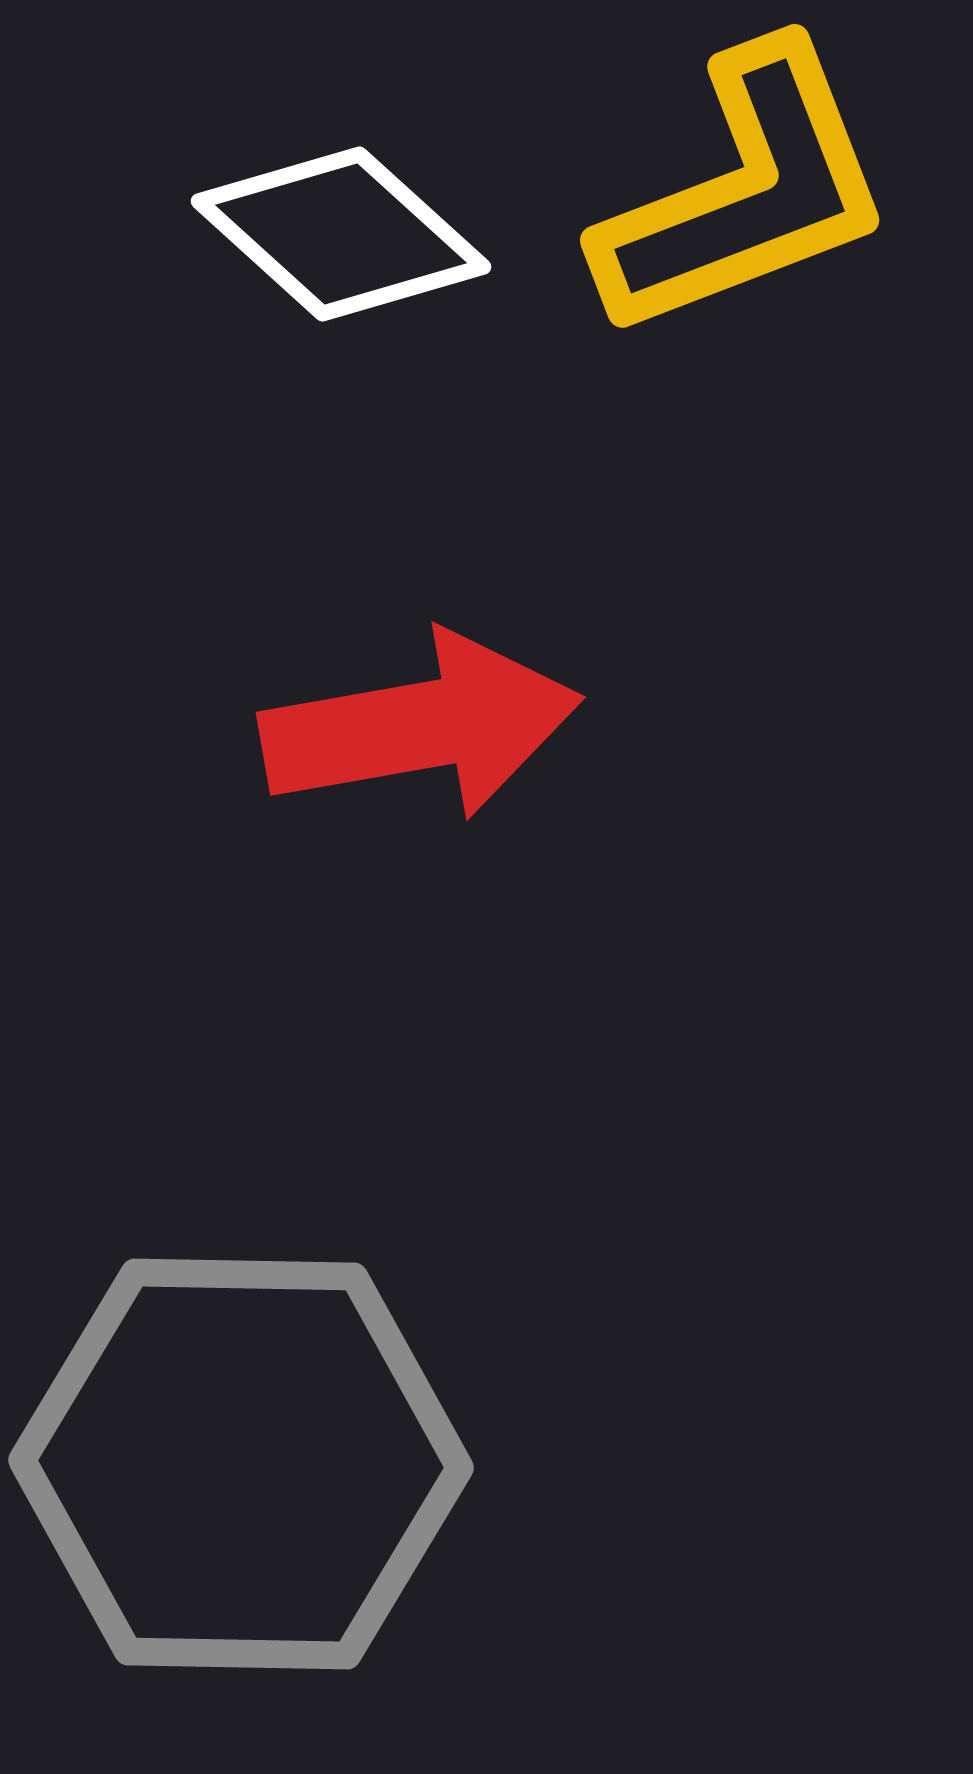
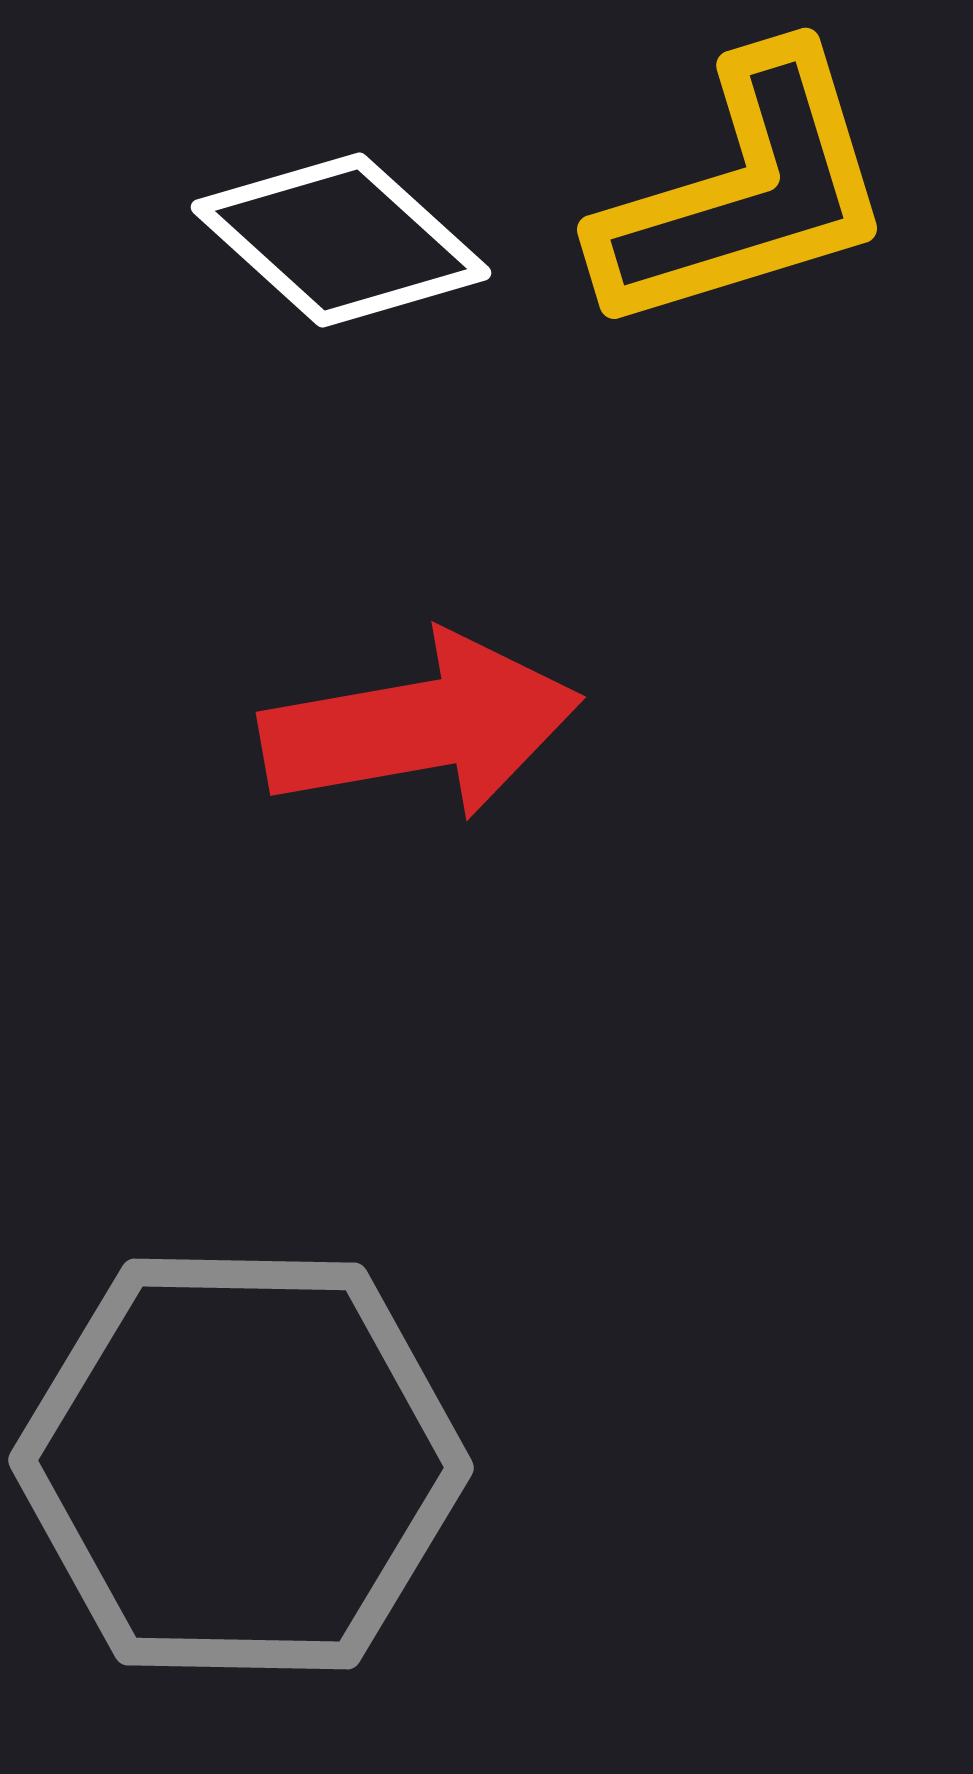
yellow L-shape: rotated 4 degrees clockwise
white diamond: moved 6 px down
